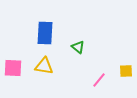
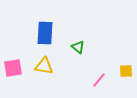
pink square: rotated 12 degrees counterclockwise
